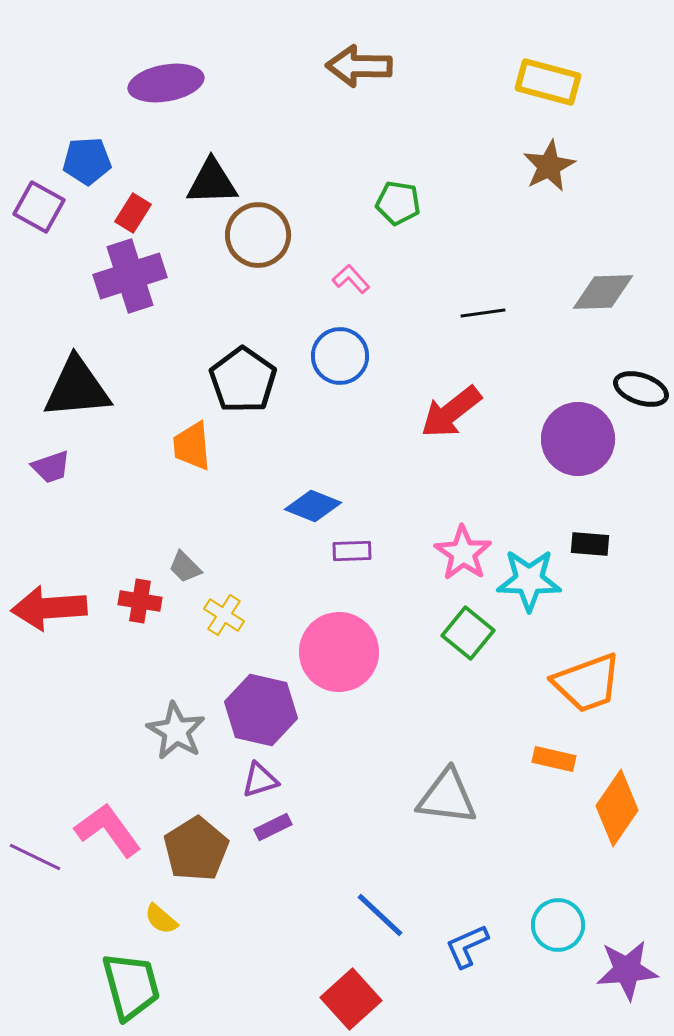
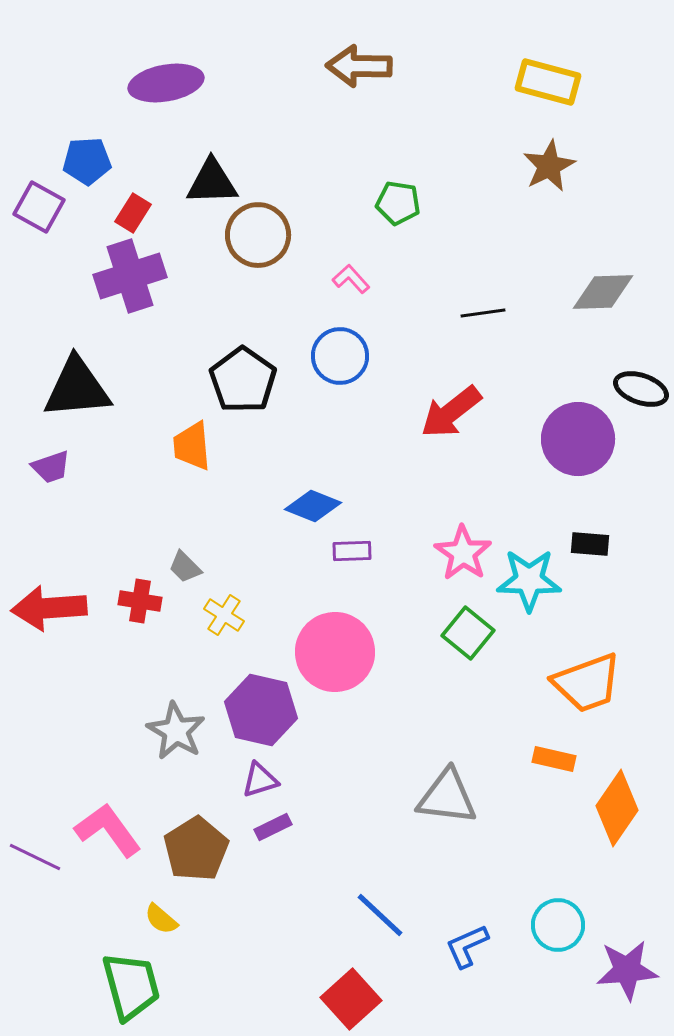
pink circle at (339, 652): moved 4 px left
